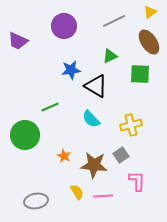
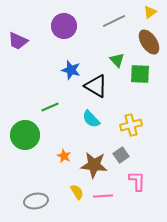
green triangle: moved 7 px right, 4 px down; rotated 49 degrees counterclockwise
blue star: rotated 24 degrees clockwise
